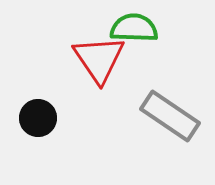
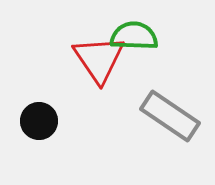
green semicircle: moved 8 px down
black circle: moved 1 px right, 3 px down
